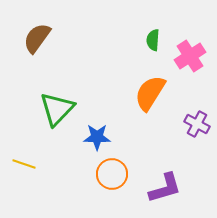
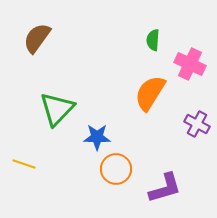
pink cross: moved 8 px down; rotated 32 degrees counterclockwise
orange circle: moved 4 px right, 5 px up
